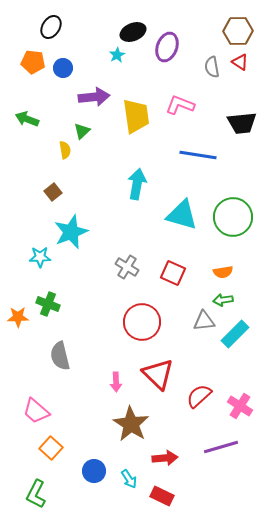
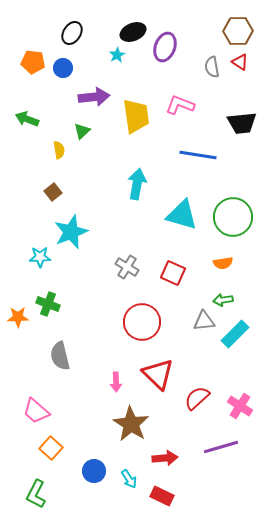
black ellipse at (51, 27): moved 21 px right, 6 px down
purple ellipse at (167, 47): moved 2 px left
yellow semicircle at (65, 150): moved 6 px left
orange semicircle at (223, 272): moved 9 px up
red semicircle at (199, 396): moved 2 px left, 2 px down
